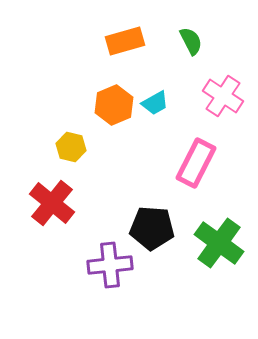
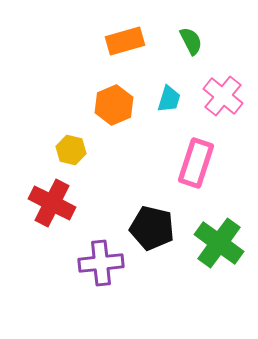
pink cross: rotated 6 degrees clockwise
cyan trapezoid: moved 14 px right, 4 px up; rotated 44 degrees counterclockwise
yellow hexagon: moved 3 px down
pink rectangle: rotated 9 degrees counterclockwise
red cross: rotated 12 degrees counterclockwise
black pentagon: rotated 9 degrees clockwise
purple cross: moved 9 px left, 2 px up
